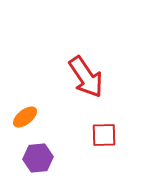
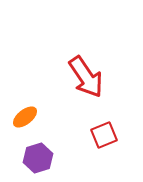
red square: rotated 20 degrees counterclockwise
purple hexagon: rotated 12 degrees counterclockwise
